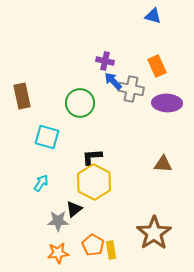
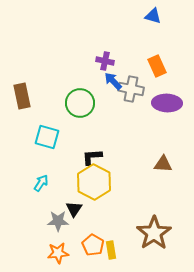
black triangle: rotated 18 degrees counterclockwise
